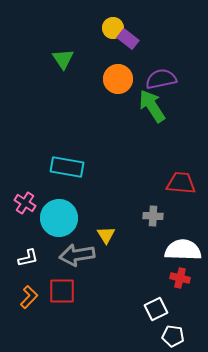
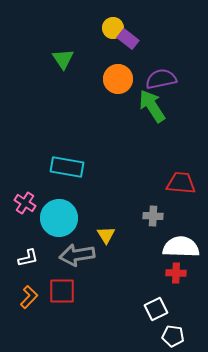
white semicircle: moved 2 px left, 3 px up
red cross: moved 4 px left, 5 px up; rotated 12 degrees counterclockwise
